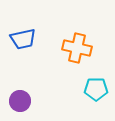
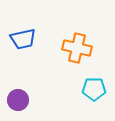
cyan pentagon: moved 2 px left
purple circle: moved 2 px left, 1 px up
